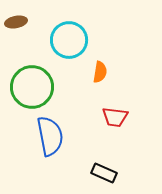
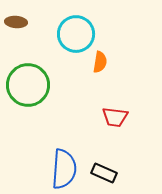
brown ellipse: rotated 15 degrees clockwise
cyan circle: moved 7 px right, 6 px up
orange semicircle: moved 10 px up
green circle: moved 4 px left, 2 px up
blue semicircle: moved 14 px right, 33 px down; rotated 15 degrees clockwise
